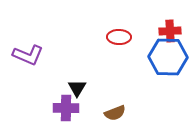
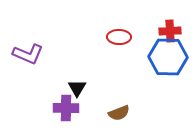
purple L-shape: moved 1 px up
brown semicircle: moved 4 px right
